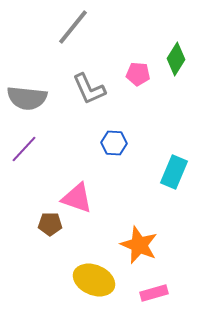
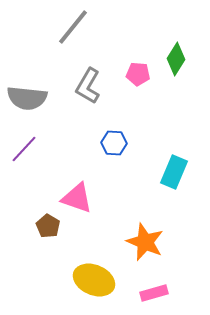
gray L-shape: moved 1 px left, 3 px up; rotated 54 degrees clockwise
brown pentagon: moved 2 px left, 2 px down; rotated 30 degrees clockwise
orange star: moved 6 px right, 3 px up
